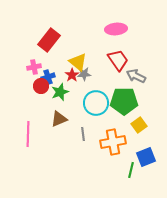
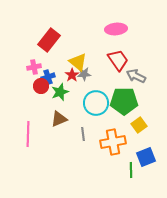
green line: rotated 14 degrees counterclockwise
